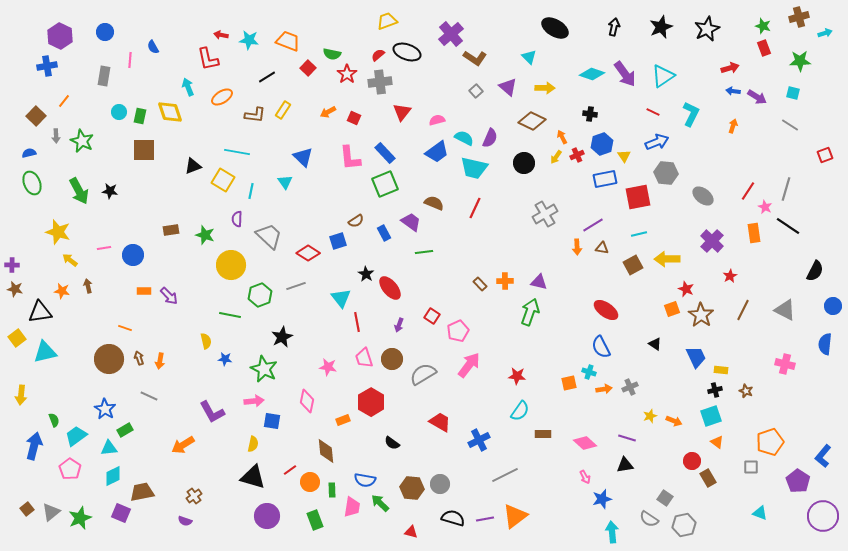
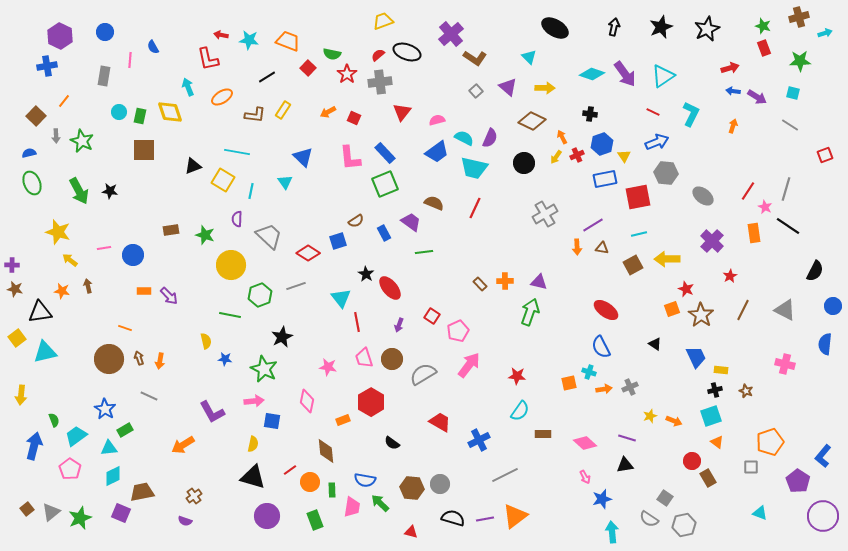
yellow trapezoid at (387, 21): moved 4 px left
